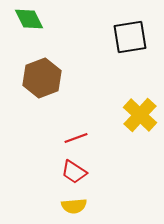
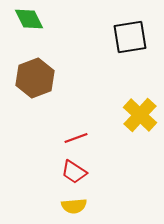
brown hexagon: moved 7 px left
